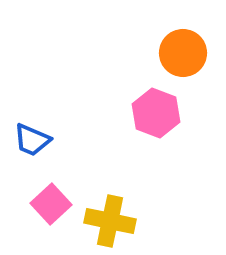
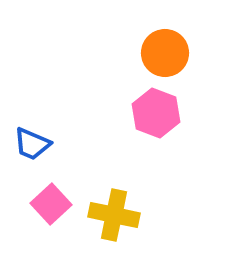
orange circle: moved 18 px left
blue trapezoid: moved 4 px down
yellow cross: moved 4 px right, 6 px up
